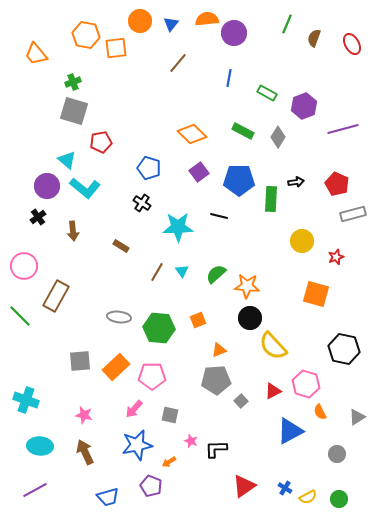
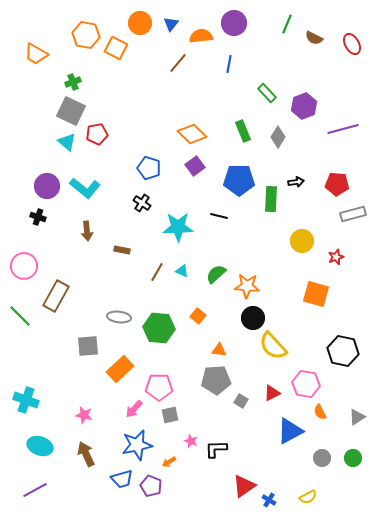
orange semicircle at (207, 19): moved 6 px left, 17 px down
orange circle at (140, 21): moved 2 px down
purple circle at (234, 33): moved 10 px up
brown semicircle at (314, 38): rotated 84 degrees counterclockwise
orange square at (116, 48): rotated 35 degrees clockwise
orange trapezoid at (36, 54): rotated 20 degrees counterclockwise
blue line at (229, 78): moved 14 px up
green rectangle at (267, 93): rotated 18 degrees clockwise
gray square at (74, 111): moved 3 px left; rotated 8 degrees clockwise
green rectangle at (243, 131): rotated 40 degrees clockwise
red pentagon at (101, 142): moved 4 px left, 8 px up
cyan triangle at (67, 160): moved 18 px up
purple square at (199, 172): moved 4 px left, 6 px up
red pentagon at (337, 184): rotated 20 degrees counterclockwise
black cross at (38, 217): rotated 35 degrees counterclockwise
brown arrow at (73, 231): moved 14 px right
brown rectangle at (121, 246): moved 1 px right, 4 px down; rotated 21 degrees counterclockwise
cyan triangle at (182, 271): rotated 32 degrees counterclockwise
black circle at (250, 318): moved 3 px right
orange square at (198, 320): moved 4 px up; rotated 28 degrees counterclockwise
black hexagon at (344, 349): moved 1 px left, 2 px down
orange triangle at (219, 350): rotated 28 degrees clockwise
gray square at (80, 361): moved 8 px right, 15 px up
orange rectangle at (116, 367): moved 4 px right, 2 px down
pink pentagon at (152, 376): moved 7 px right, 11 px down
pink hexagon at (306, 384): rotated 8 degrees counterclockwise
red triangle at (273, 391): moved 1 px left, 2 px down
gray square at (241, 401): rotated 16 degrees counterclockwise
gray square at (170, 415): rotated 24 degrees counterclockwise
cyan ellipse at (40, 446): rotated 15 degrees clockwise
brown arrow at (85, 452): moved 1 px right, 2 px down
gray circle at (337, 454): moved 15 px left, 4 px down
blue cross at (285, 488): moved 16 px left, 12 px down
blue trapezoid at (108, 497): moved 14 px right, 18 px up
green circle at (339, 499): moved 14 px right, 41 px up
